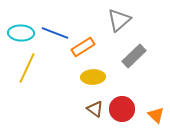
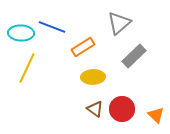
gray triangle: moved 3 px down
blue line: moved 3 px left, 6 px up
